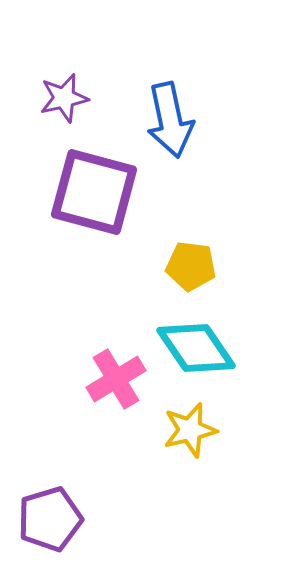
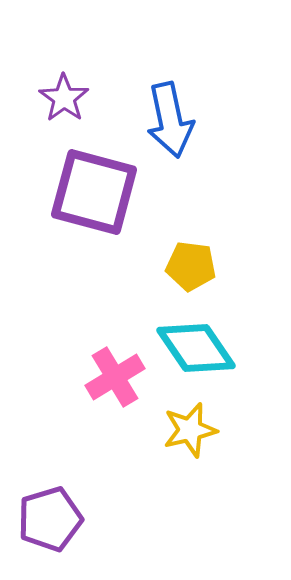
purple star: rotated 24 degrees counterclockwise
pink cross: moved 1 px left, 2 px up
